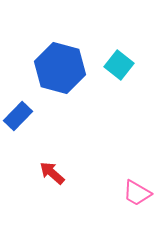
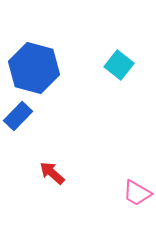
blue hexagon: moved 26 px left
